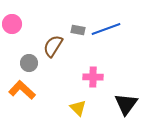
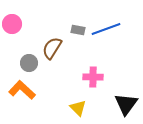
brown semicircle: moved 1 px left, 2 px down
